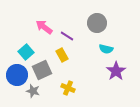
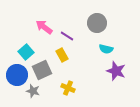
purple star: rotated 18 degrees counterclockwise
